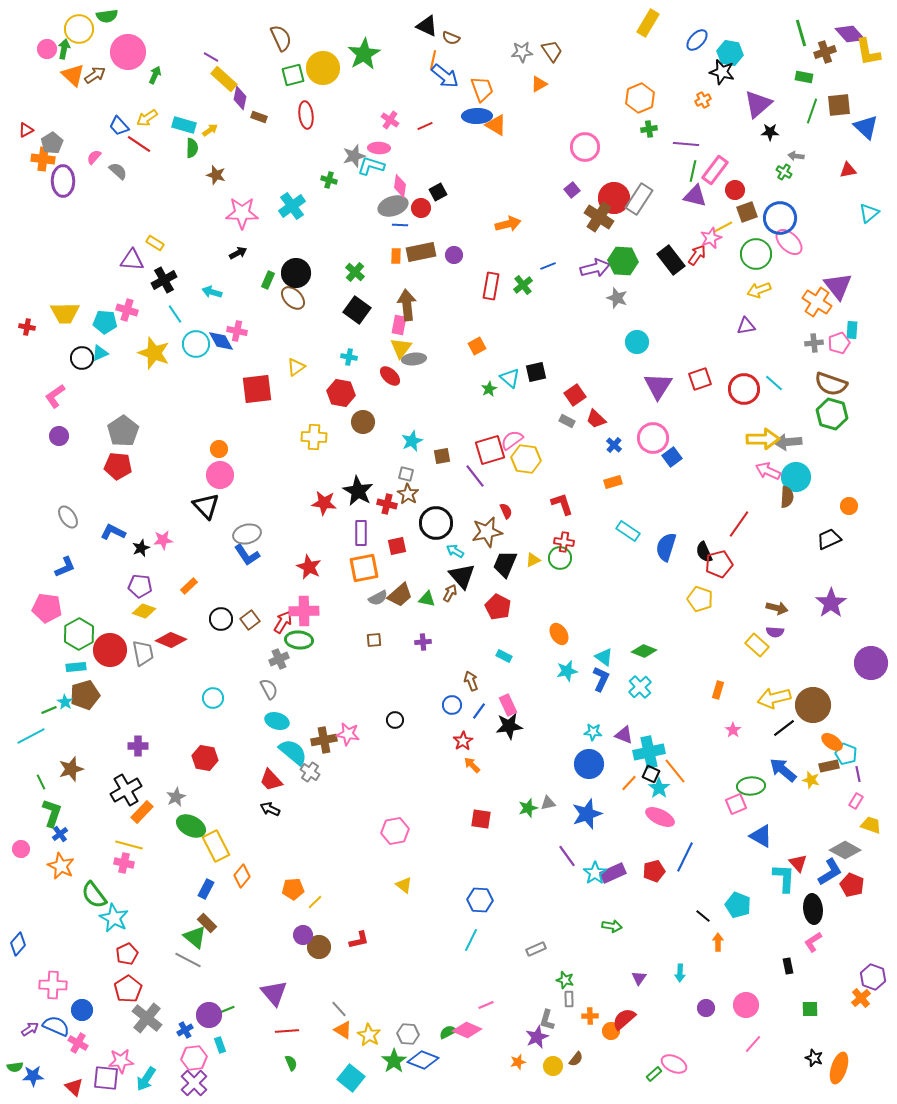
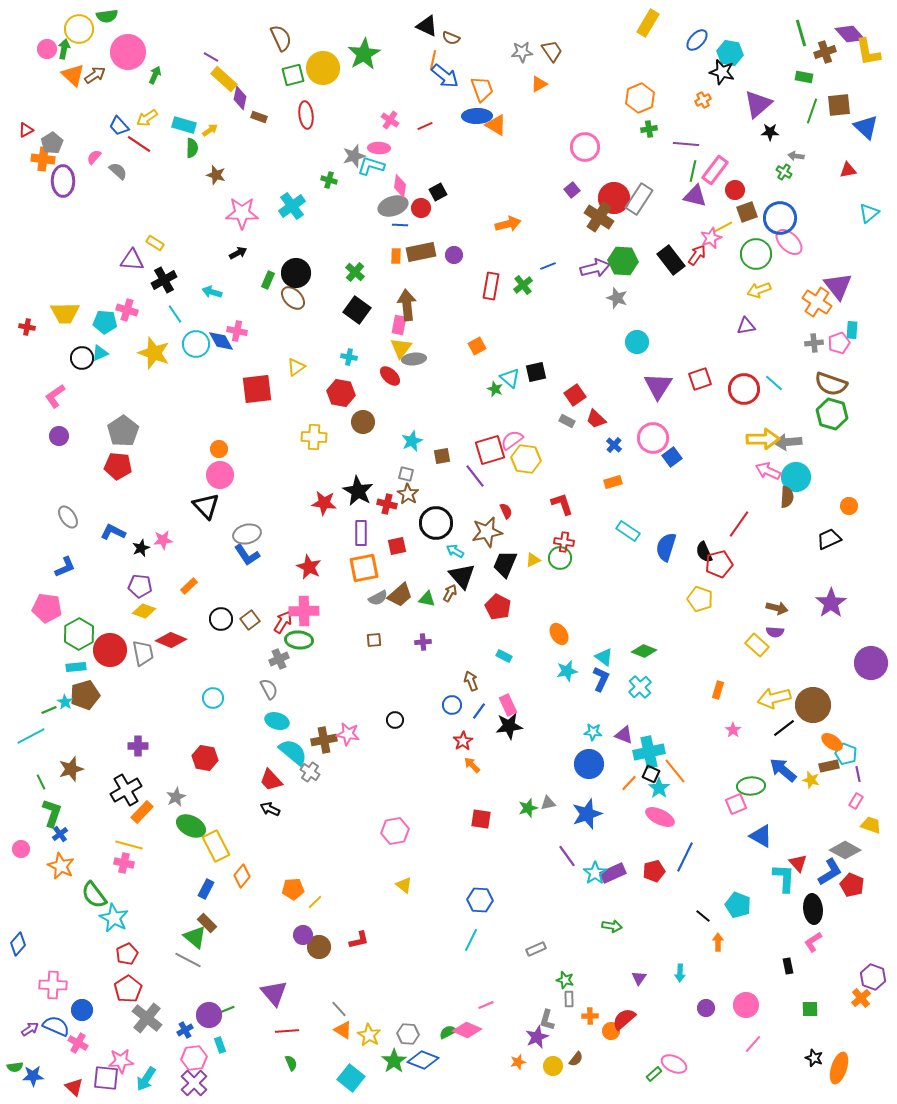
green star at (489, 389): moved 6 px right; rotated 21 degrees counterclockwise
